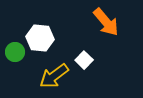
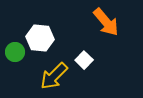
yellow arrow: rotated 8 degrees counterclockwise
